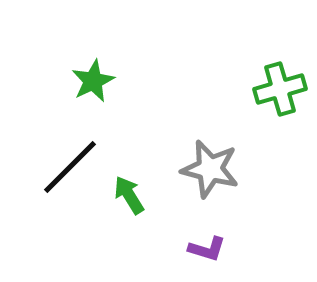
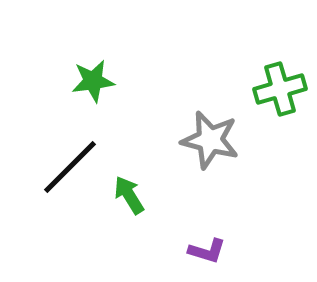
green star: rotated 18 degrees clockwise
gray star: moved 29 px up
purple L-shape: moved 2 px down
